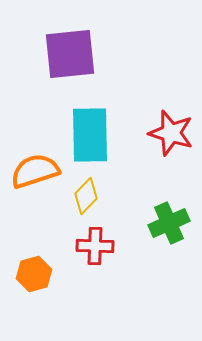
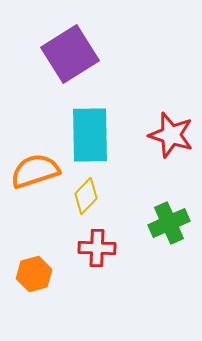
purple square: rotated 26 degrees counterclockwise
red star: moved 2 px down
red cross: moved 2 px right, 2 px down
